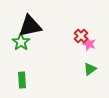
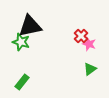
green star: rotated 18 degrees counterclockwise
green rectangle: moved 2 px down; rotated 42 degrees clockwise
